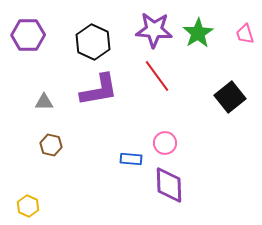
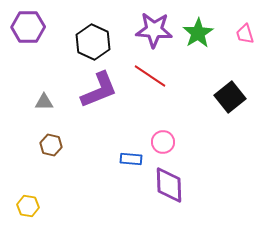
purple hexagon: moved 8 px up
red line: moved 7 px left; rotated 20 degrees counterclockwise
purple L-shape: rotated 12 degrees counterclockwise
pink circle: moved 2 px left, 1 px up
yellow hexagon: rotated 15 degrees counterclockwise
